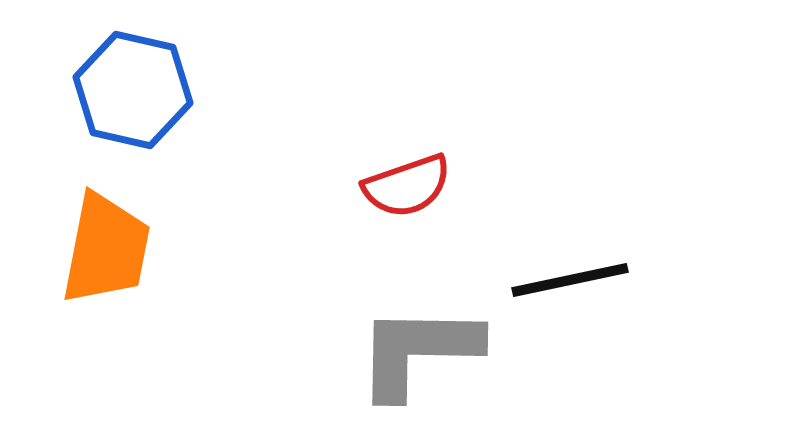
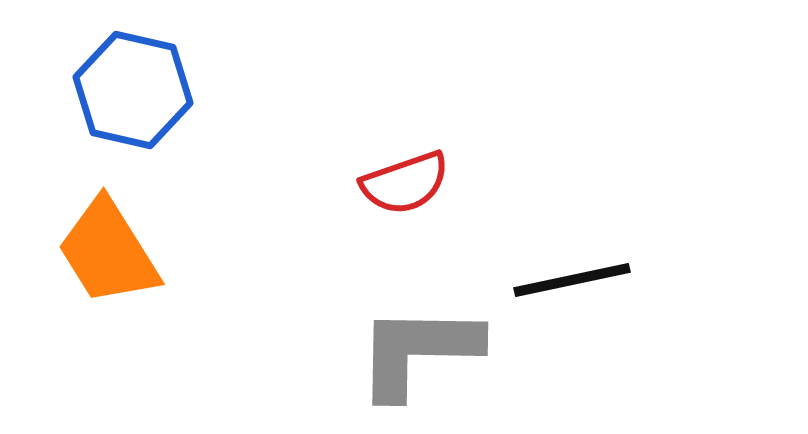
red semicircle: moved 2 px left, 3 px up
orange trapezoid: moved 2 px right, 3 px down; rotated 137 degrees clockwise
black line: moved 2 px right
